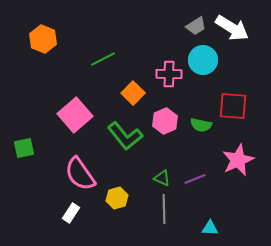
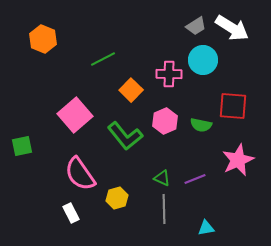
orange square: moved 2 px left, 3 px up
green square: moved 2 px left, 2 px up
white rectangle: rotated 60 degrees counterclockwise
cyan triangle: moved 4 px left; rotated 12 degrees counterclockwise
